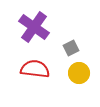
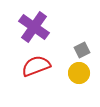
gray square: moved 11 px right, 2 px down
red semicircle: moved 1 px right, 3 px up; rotated 28 degrees counterclockwise
